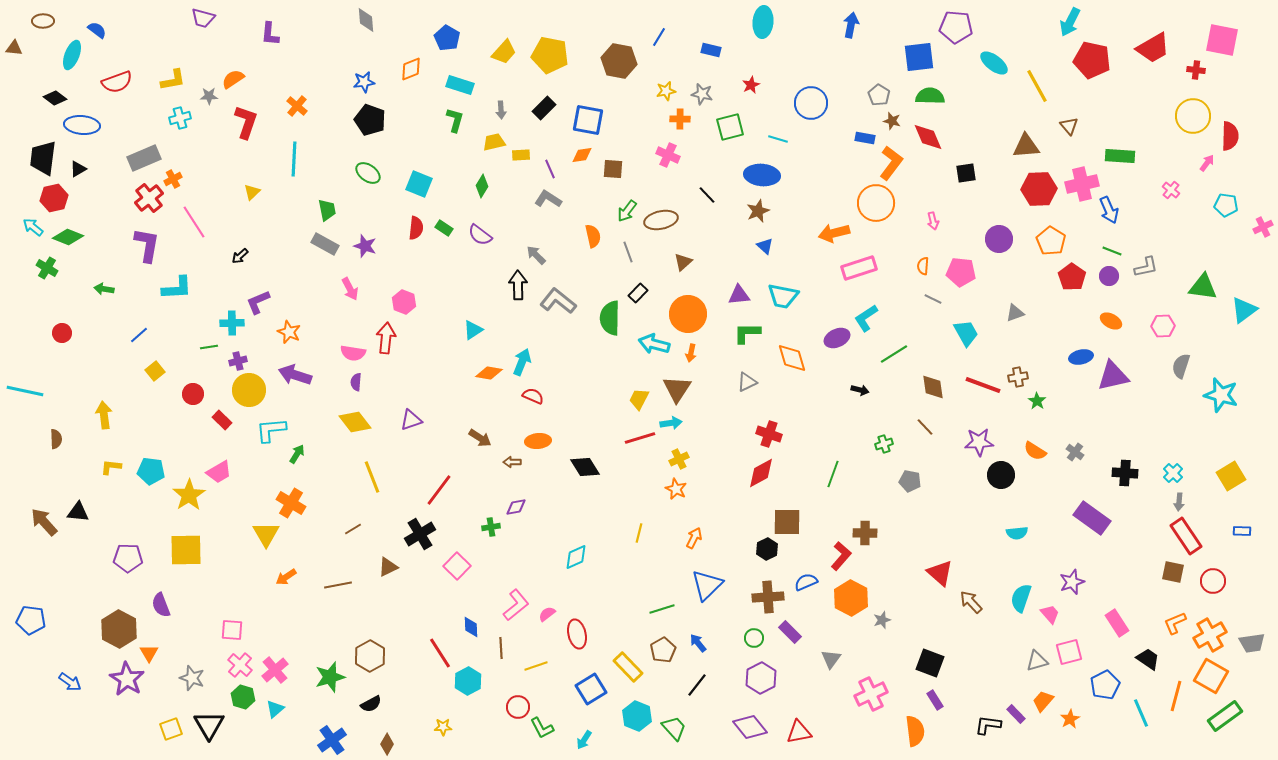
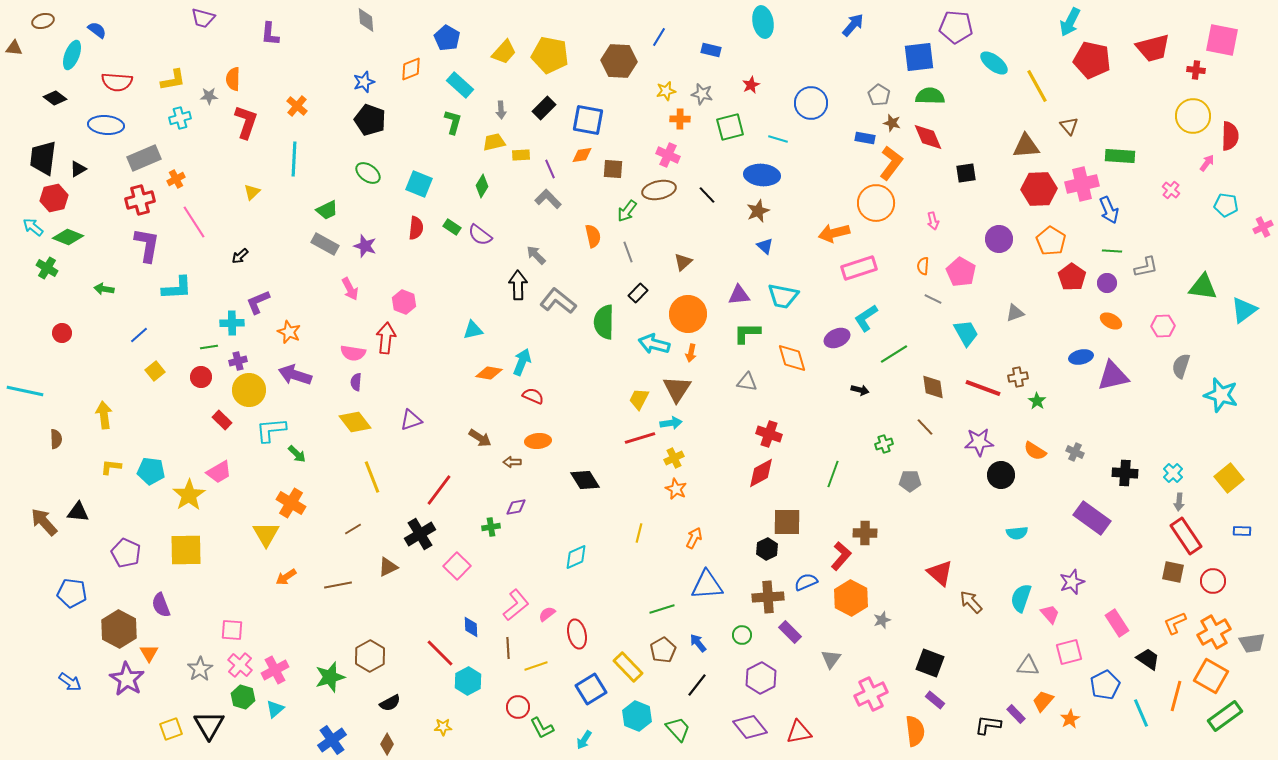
brown ellipse at (43, 21): rotated 15 degrees counterclockwise
cyan ellipse at (763, 22): rotated 16 degrees counterclockwise
blue arrow at (851, 25): moved 2 px right; rotated 30 degrees clockwise
red trapezoid at (1153, 48): rotated 15 degrees clockwise
brown hexagon at (619, 61): rotated 8 degrees counterclockwise
orange semicircle at (233, 79): rotated 55 degrees counterclockwise
red semicircle at (117, 82): rotated 24 degrees clockwise
blue star at (364, 82): rotated 10 degrees counterclockwise
cyan rectangle at (460, 85): rotated 24 degrees clockwise
green L-shape at (455, 120): moved 2 px left, 2 px down
brown star at (892, 121): moved 2 px down
blue ellipse at (82, 125): moved 24 px right
orange cross at (173, 179): moved 3 px right
red cross at (149, 198): moved 9 px left, 2 px down; rotated 24 degrees clockwise
gray L-shape at (548, 199): rotated 12 degrees clockwise
green trapezoid at (327, 210): rotated 75 degrees clockwise
brown ellipse at (661, 220): moved 2 px left, 30 px up
green rectangle at (444, 228): moved 8 px right, 1 px up
green line at (1112, 251): rotated 18 degrees counterclockwise
pink pentagon at (961, 272): rotated 24 degrees clockwise
purple circle at (1109, 276): moved 2 px left, 7 px down
green semicircle at (610, 318): moved 6 px left, 4 px down
cyan triangle at (473, 330): rotated 20 degrees clockwise
gray triangle at (747, 382): rotated 35 degrees clockwise
red line at (983, 385): moved 3 px down
red circle at (193, 394): moved 8 px right, 17 px up
gray cross at (1075, 452): rotated 12 degrees counterclockwise
green arrow at (297, 454): rotated 102 degrees clockwise
yellow cross at (679, 459): moved 5 px left, 1 px up
black diamond at (585, 467): moved 13 px down
yellow square at (1231, 476): moved 2 px left, 2 px down; rotated 8 degrees counterclockwise
gray pentagon at (910, 481): rotated 10 degrees counterclockwise
purple pentagon at (128, 558): moved 2 px left, 5 px up; rotated 24 degrees clockwise
blue triangle at (707, 585): rotated 40 degrees clockwise
blue pentagon at (31, 620): moved 41 px right, 27 px up
orange cross at (1210, 635): moved 4 px right, 3 px up
green circle at (754, 638): moved 12 px left, 3 px up
brown line at (501, 648): moved 7 px right
red line at (440, 653): rotated 12 degrees counterclockwise
gray triangle at (1037, 661): moved 9 px left, 5 px down; rotated 20 degrees clockwise
pink cross at (275, 670): rotated 12 degrees clockwise
gray star at (192, 678): moved 8 px right, 9 px up; rotated 20 degrees clockwise
purple rectangle at (935, 700): rotated 18 degrees counterclockwise
black semicircle at (371, 704): moved 19 px right, 1 px up
green trapezoid at (674, 728): moved 4 px right, 1 px down
